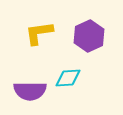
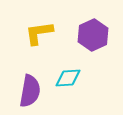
purple hexagon: moved 4 px right, 1 px up
purple semicircle: rotated 80 degrees counterclockwise
